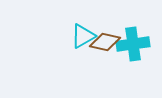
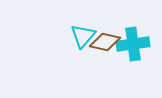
cyan triangle: rotated 20 degrees counterclockwise
